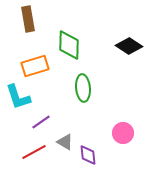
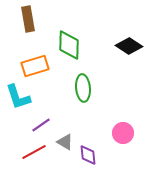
purple line: moved 3 px down
